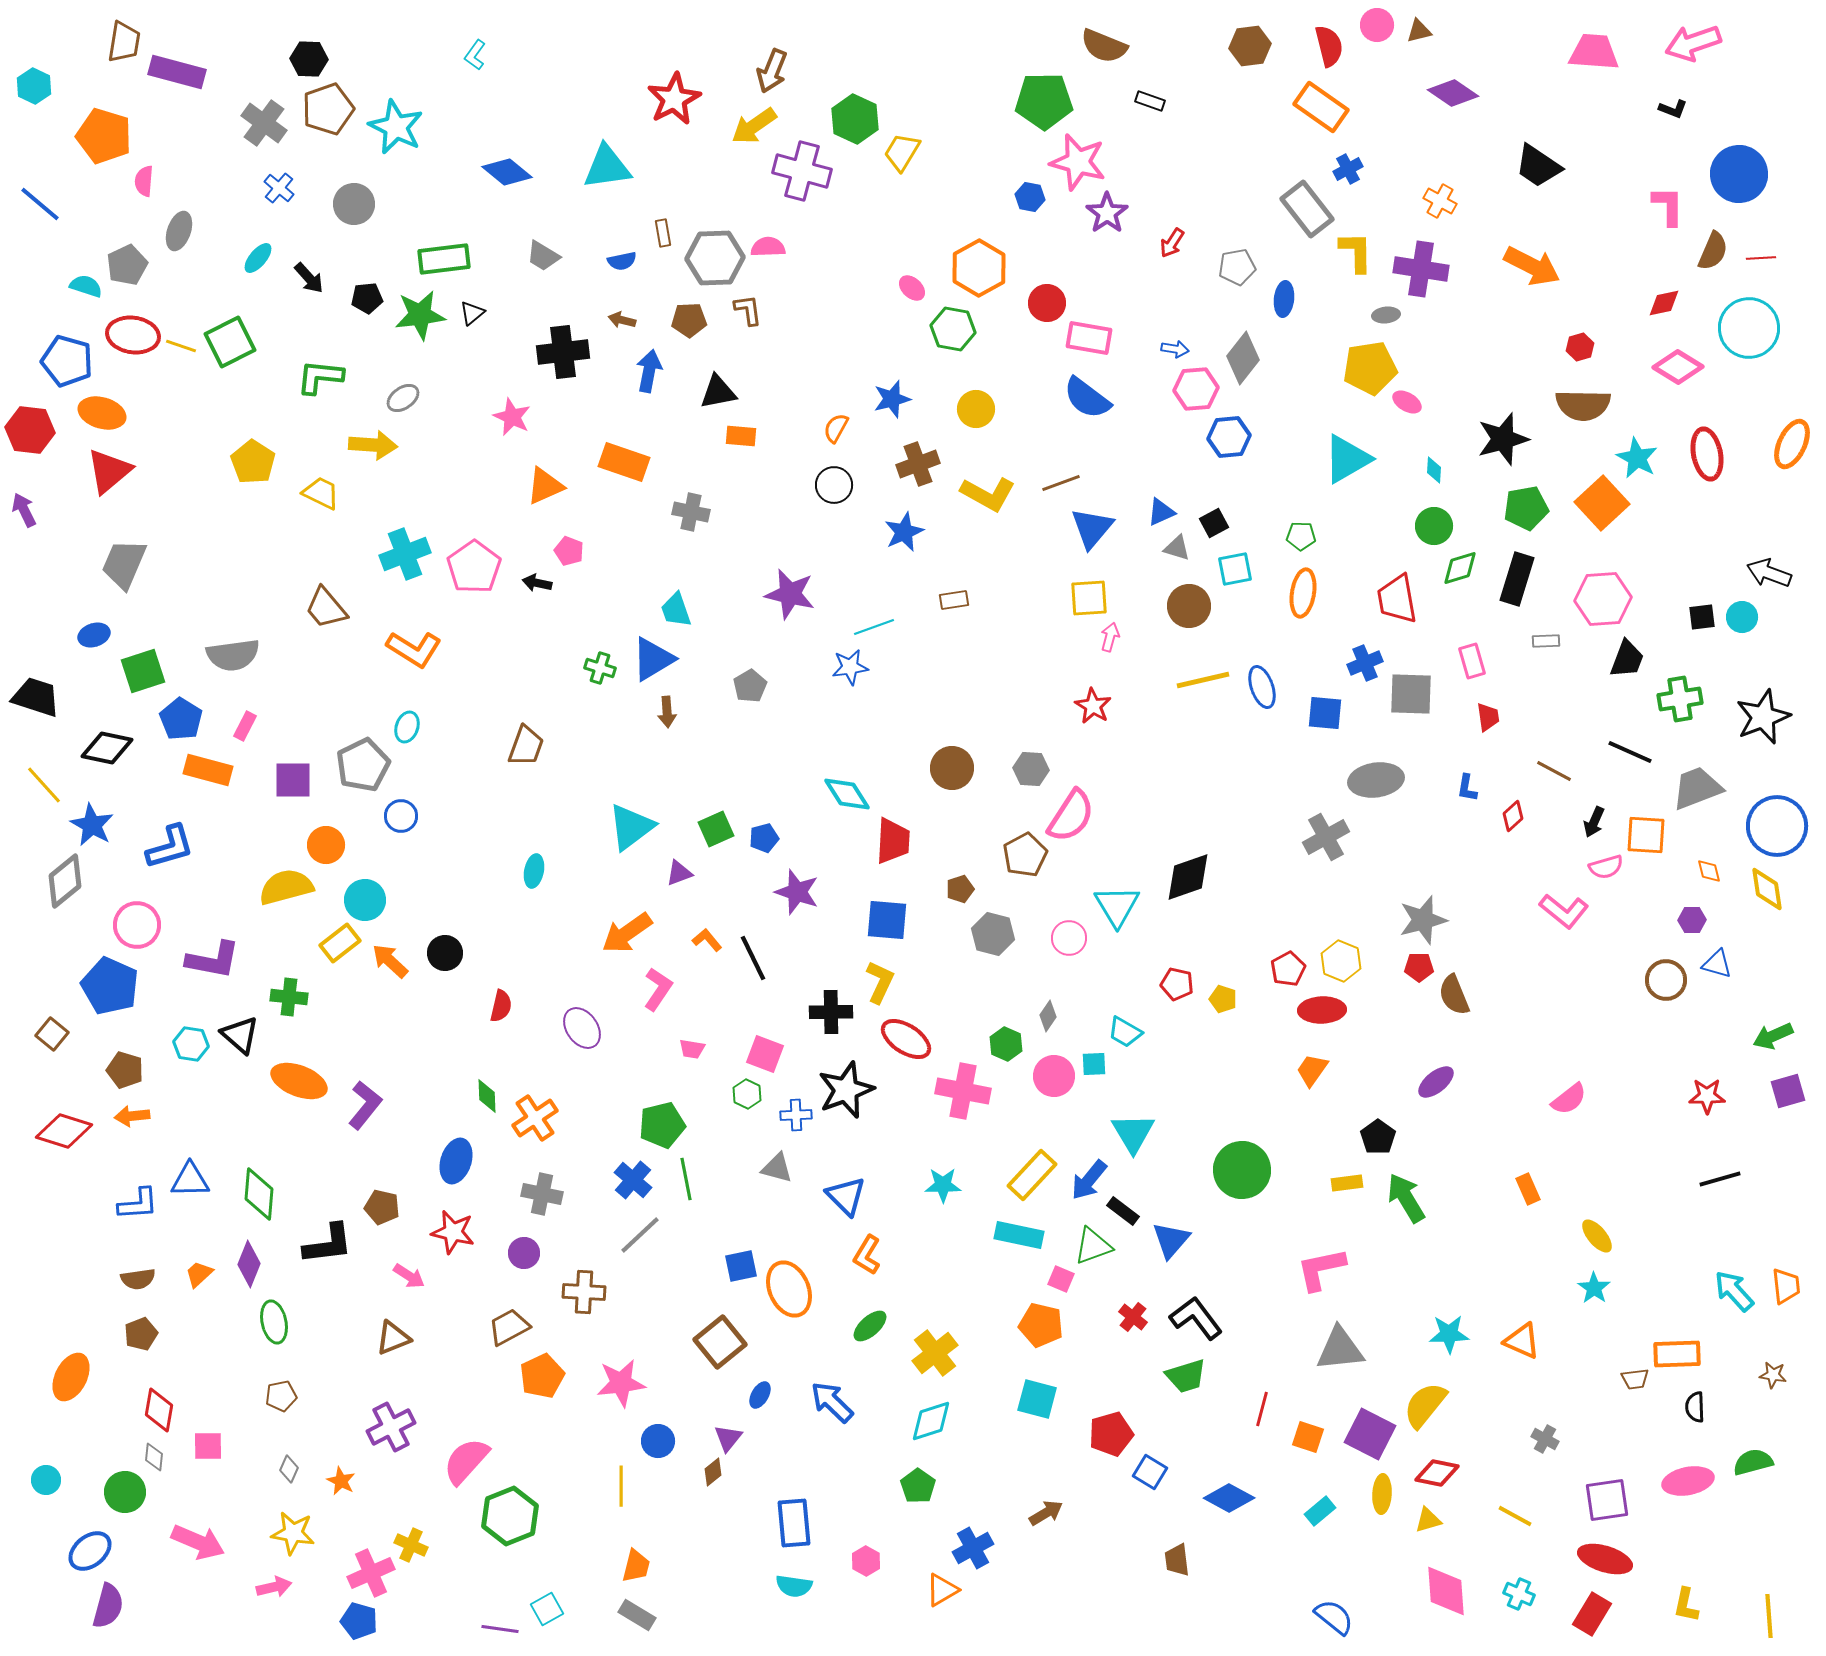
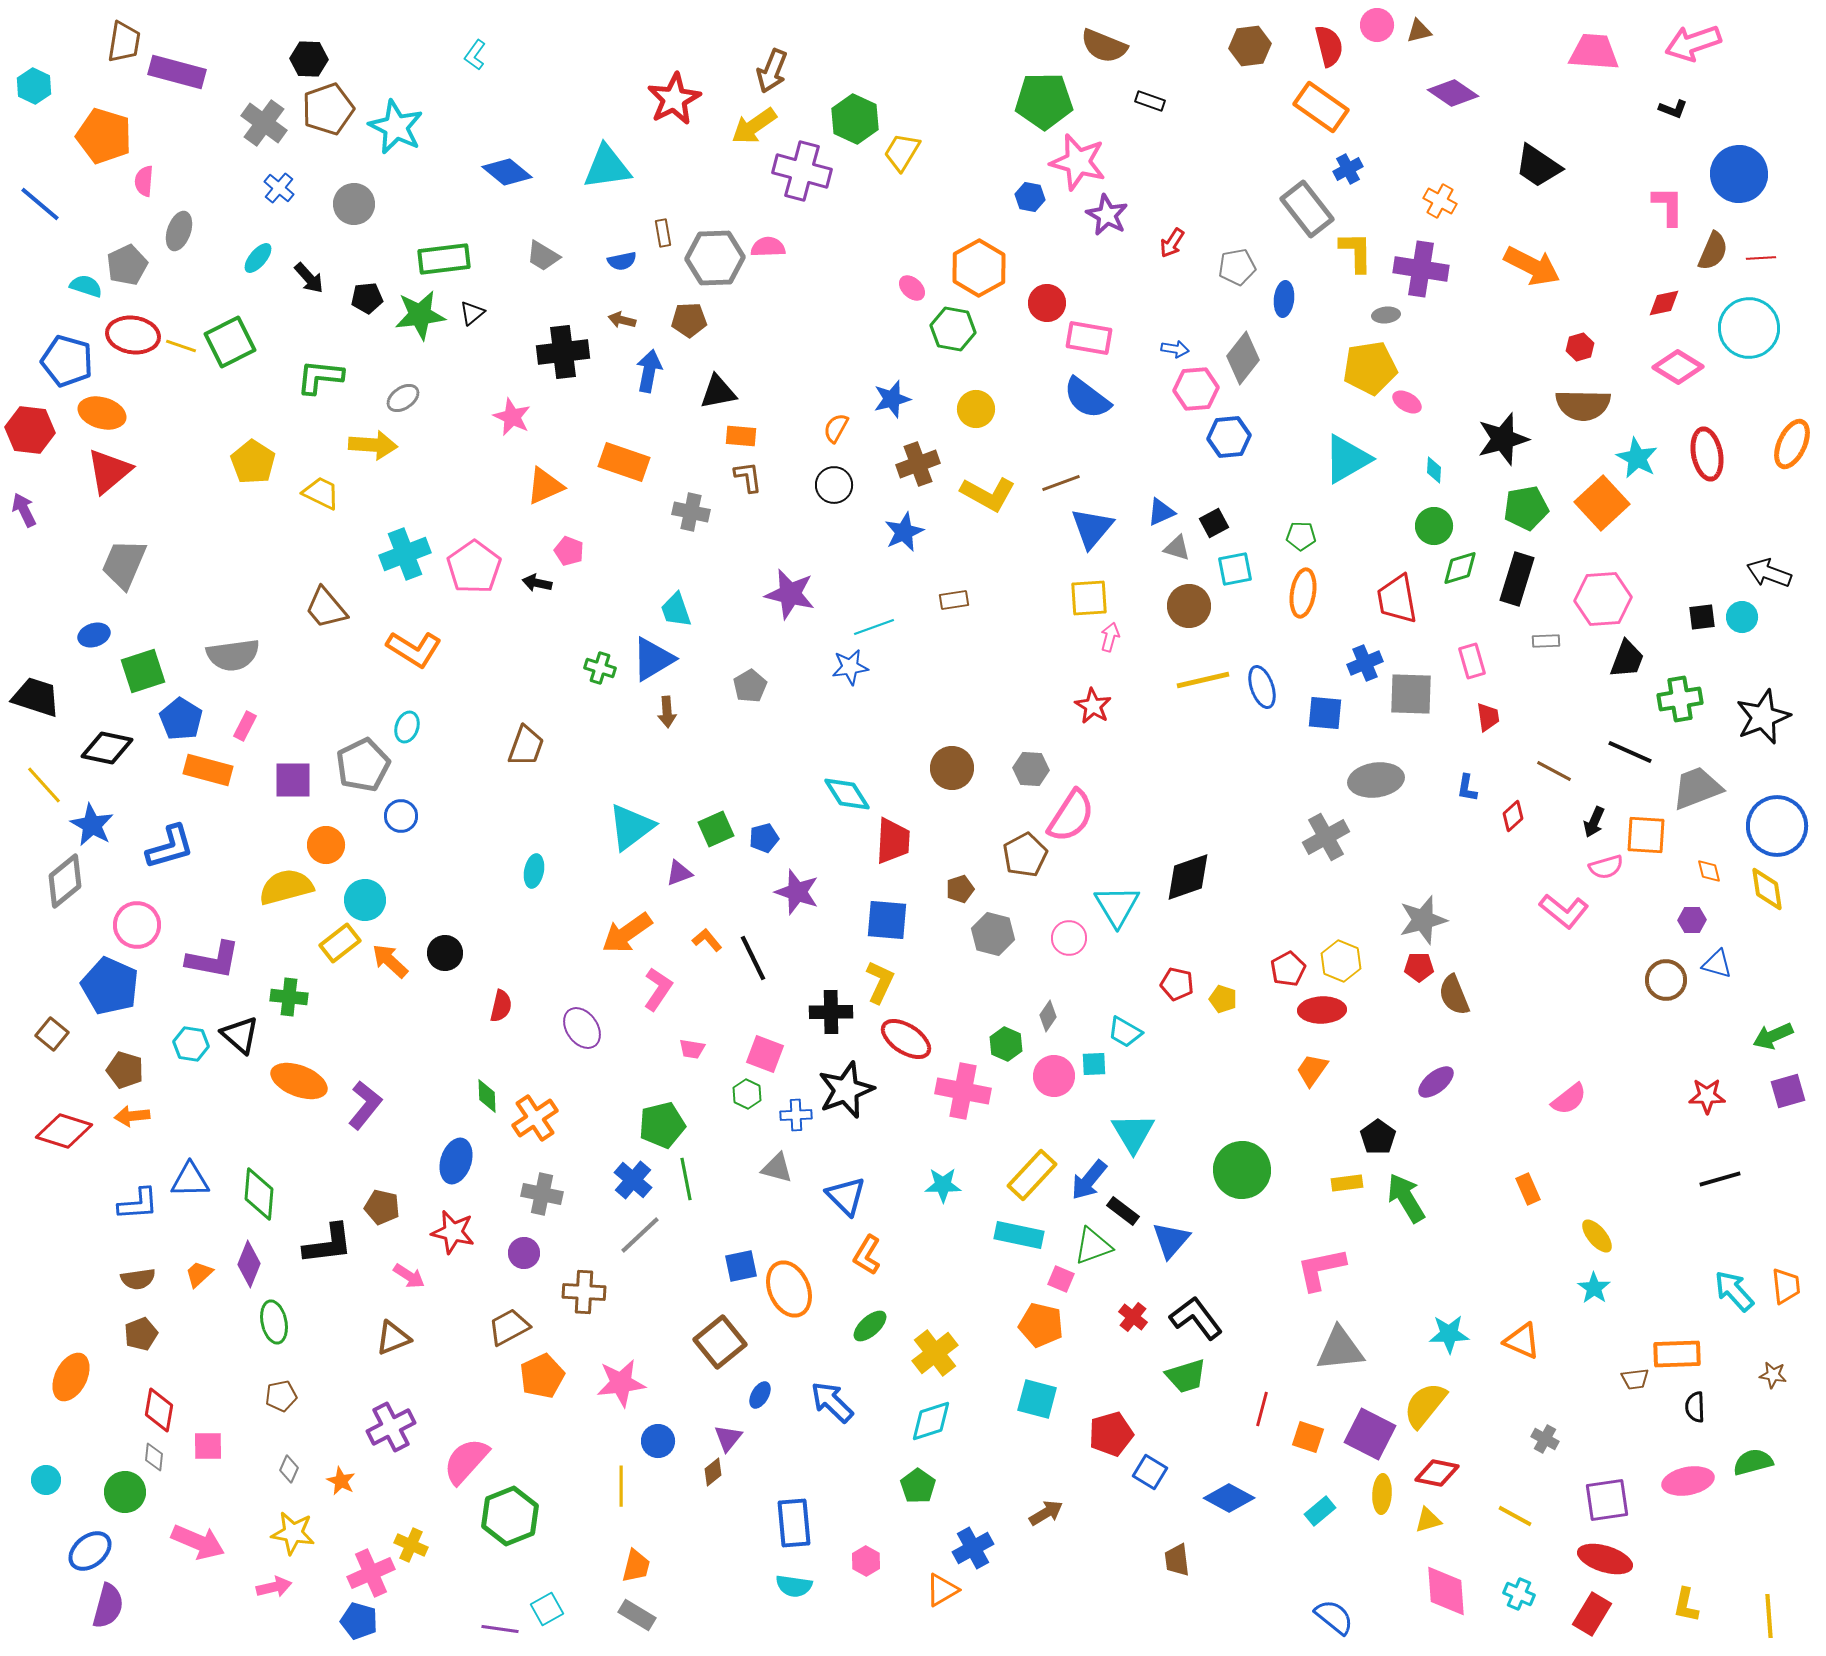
purple star at (1107, 213): moved 2 px down; rotated 9 degrees counterclockwise
brown L-shape at (748, 310): moved 167 px down
